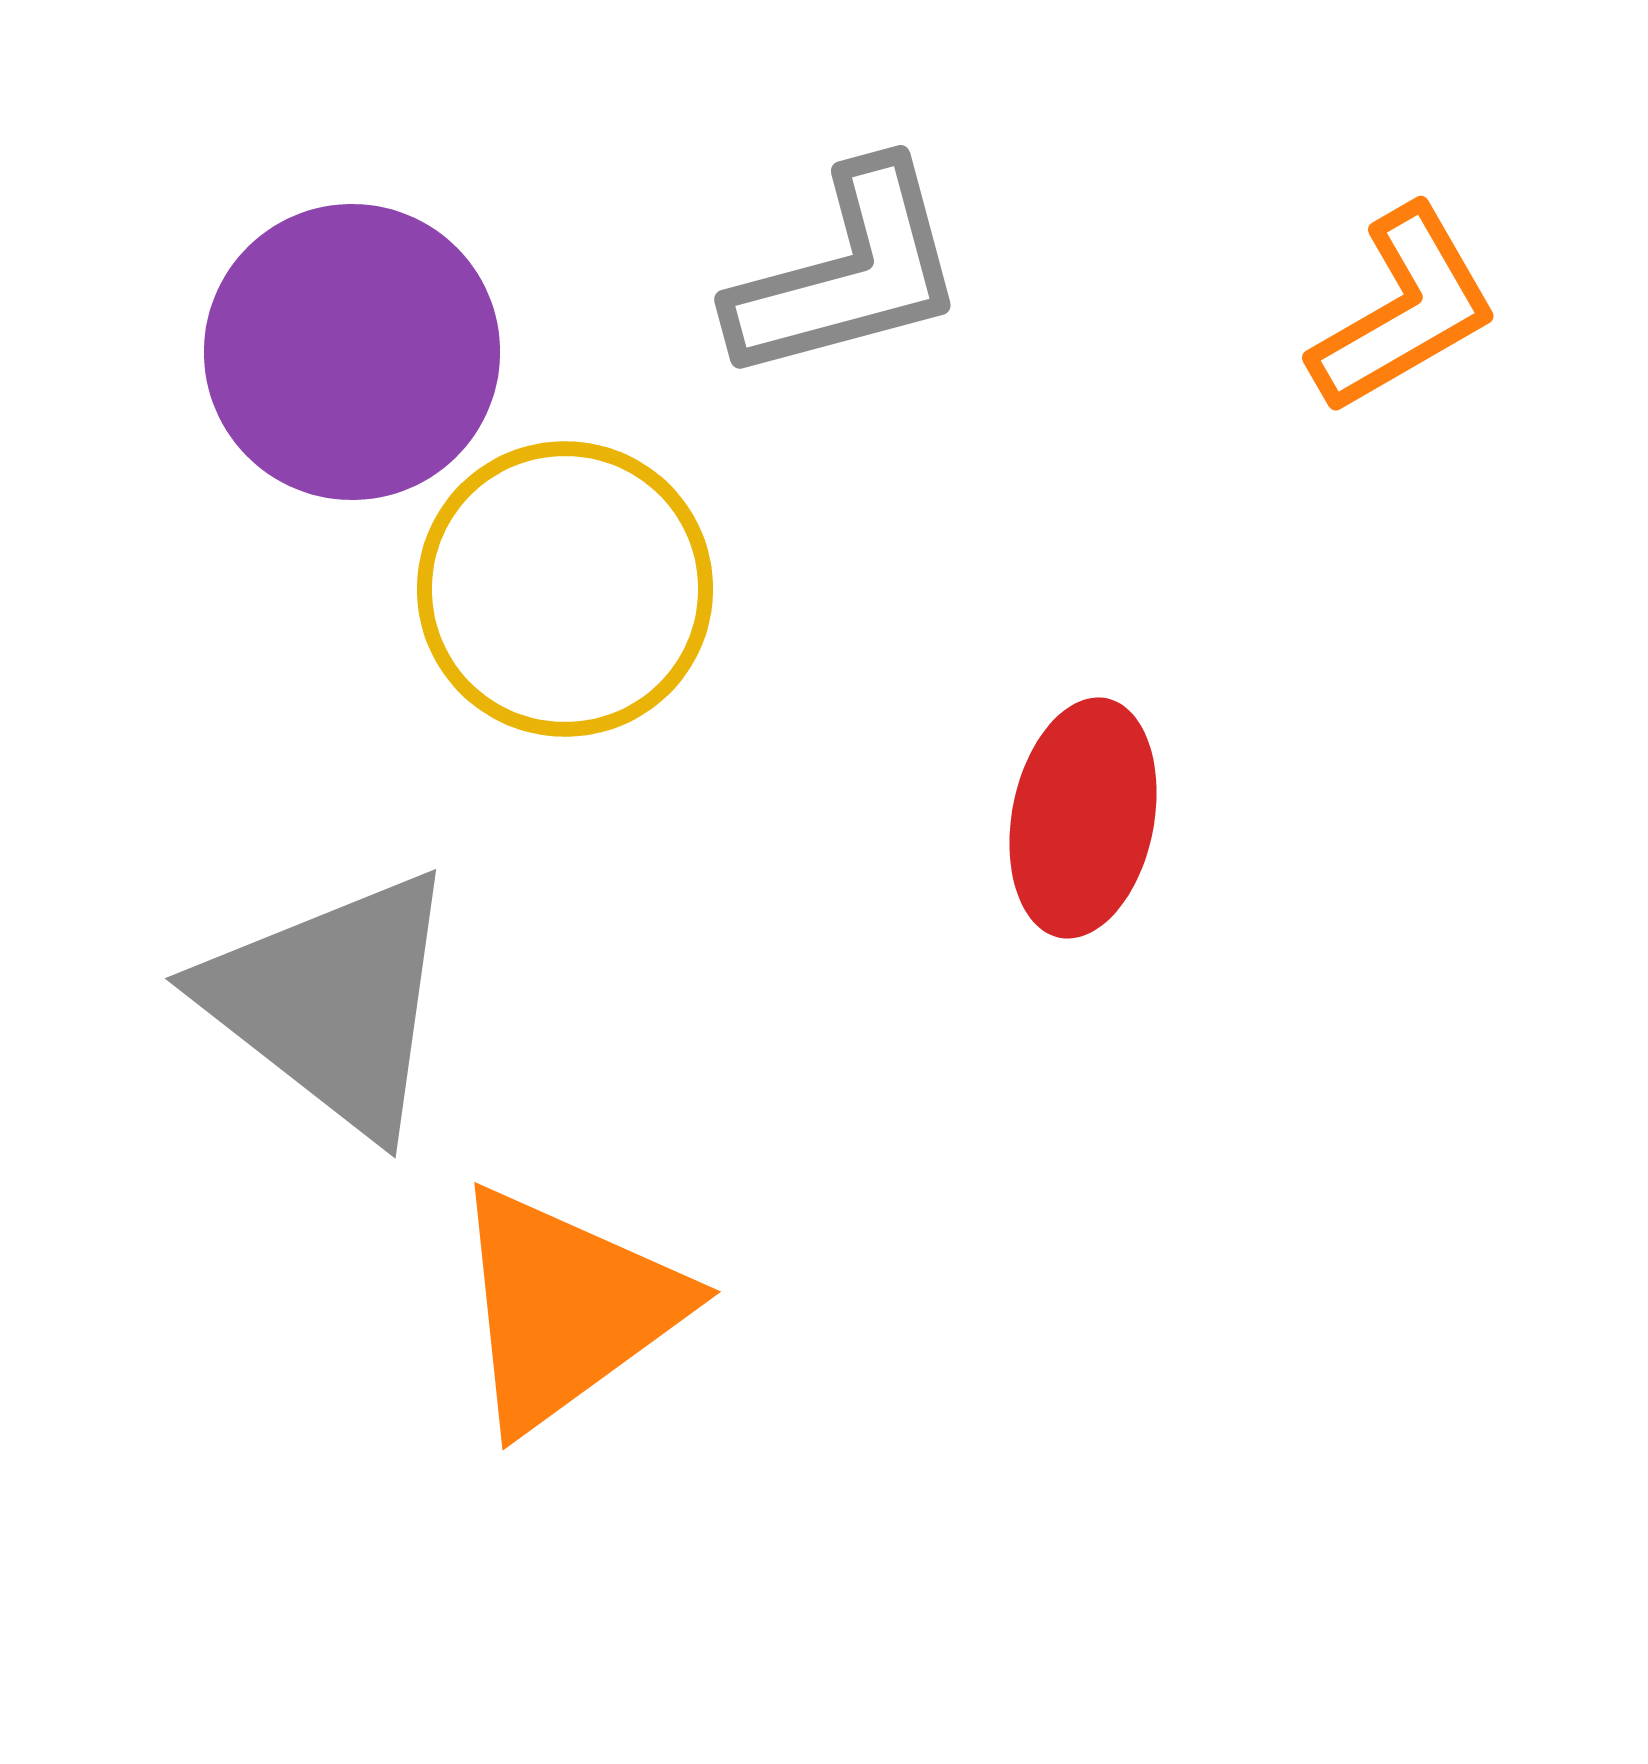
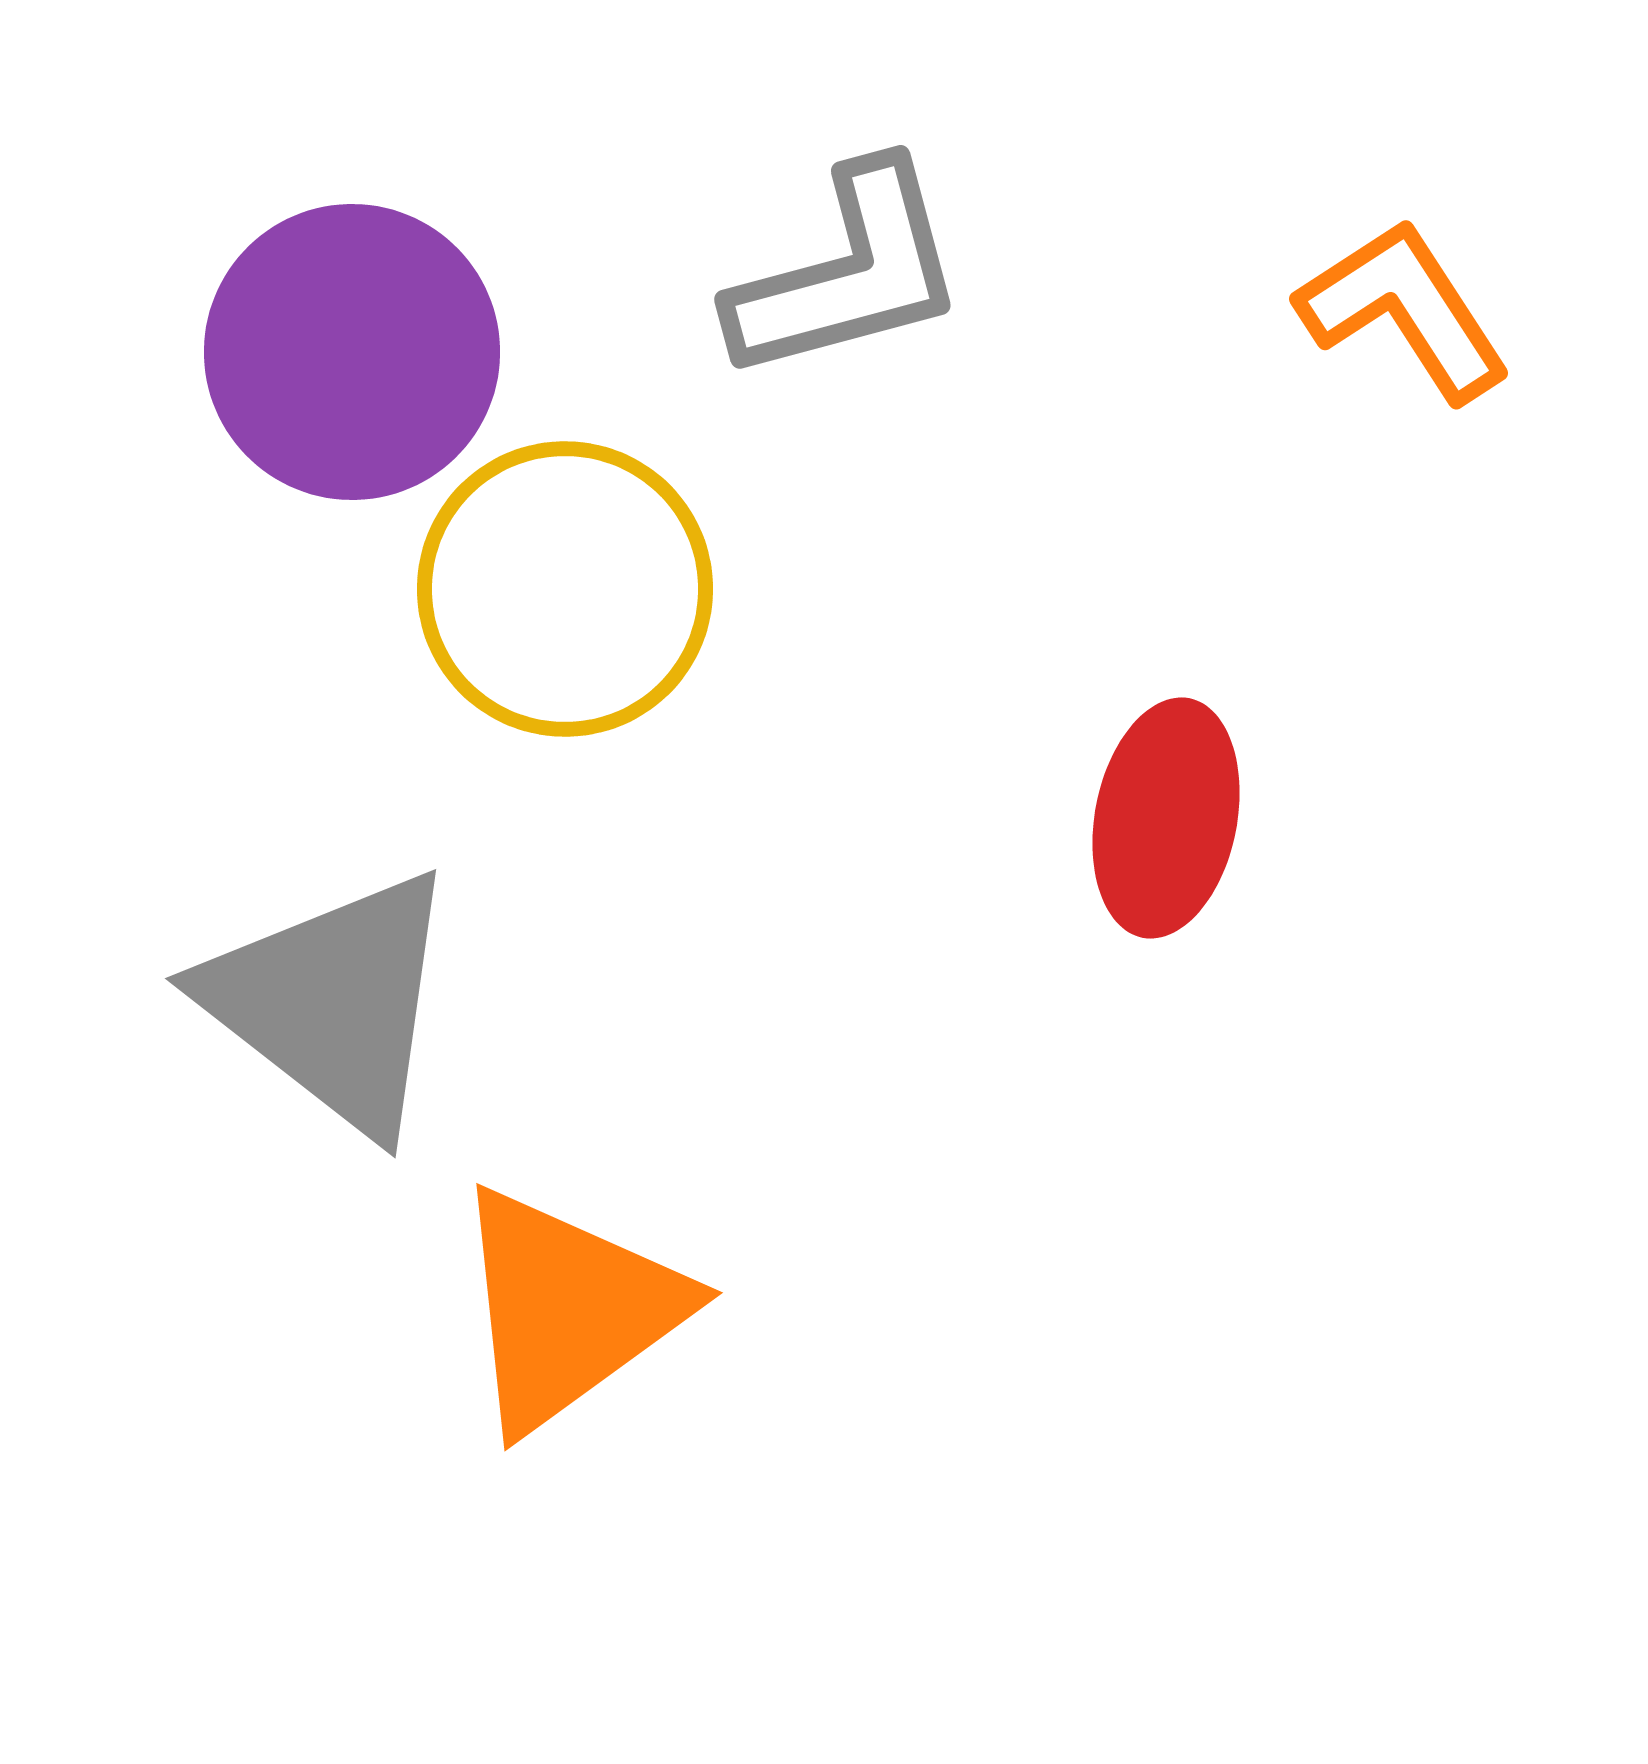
orange L-shape: rotated 93 degrees counterclockwise
red ellipse: moved 83 px right
orange triangle: moved 2 px right, 1 px down
